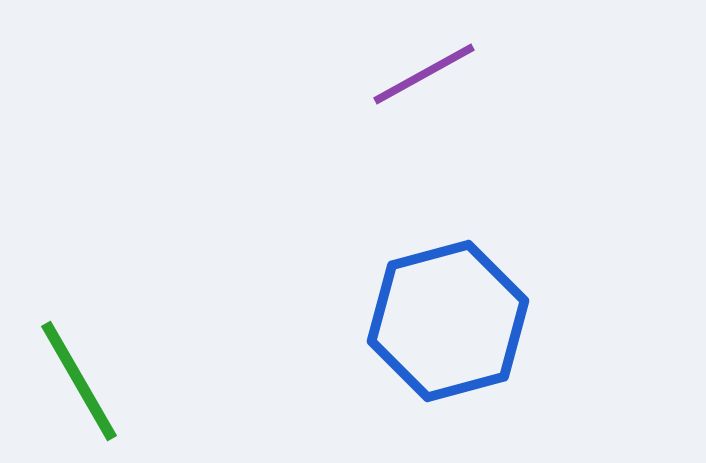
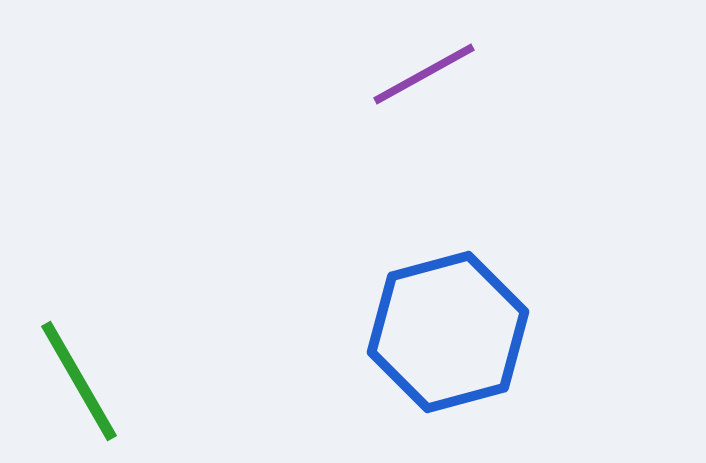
blue hexagon: moved 11 px down
